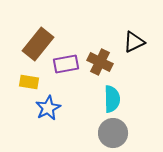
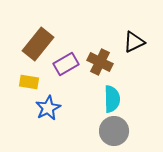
purple rectangle: rotated 20 degrees counterclockwise
gray circle: moved 1 px right, 2 px up
